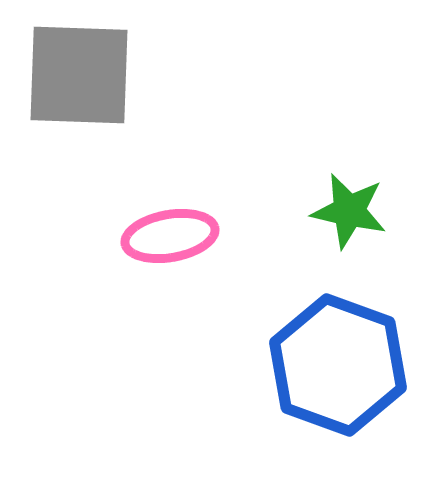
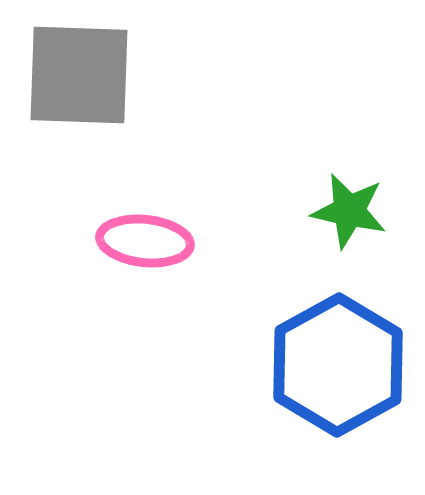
pink ellipse: moved 25 px left, 5 px down; rotated 16 degrees clockwise
blue hexagon: rotated 11 degrees clockwise
